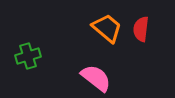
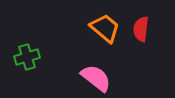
orange trapezoid: moved 2 px left
green cross: moved 1 px left, 1 px down
